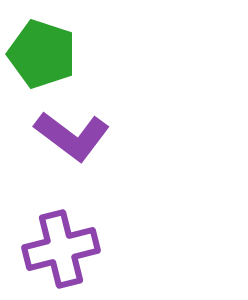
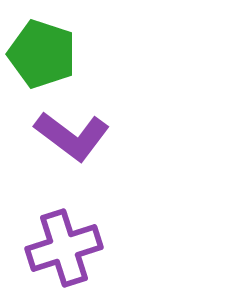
purple cross: moved 3 px right, 1 px up; rotated 4 degrees counterclockwise
